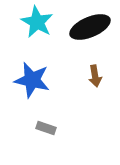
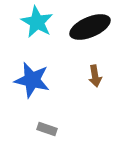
gray rectangle: moved 1 px right, 1 px down
